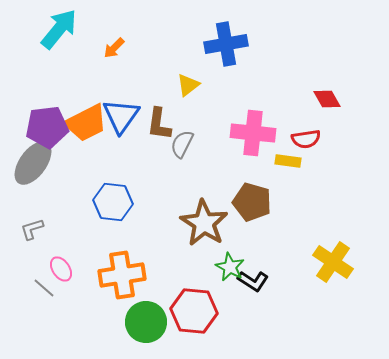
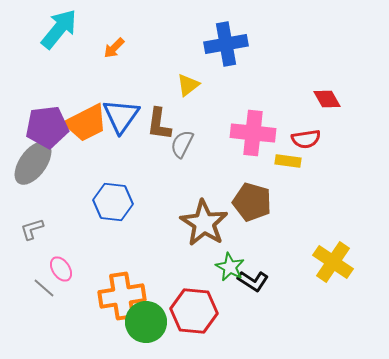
orange cross: moved 21 px down
